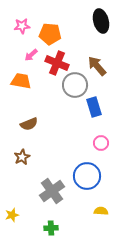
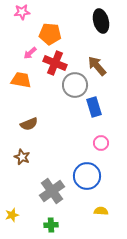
pink star: moved 14 px up
pink arrow: moved 1 px left, 2 px up
red cross: moved 2 px left
orange trapezoid: moved 1 px up
brown star: rotated 21 degrees counterclockwise
green cross: moved 3 px up
